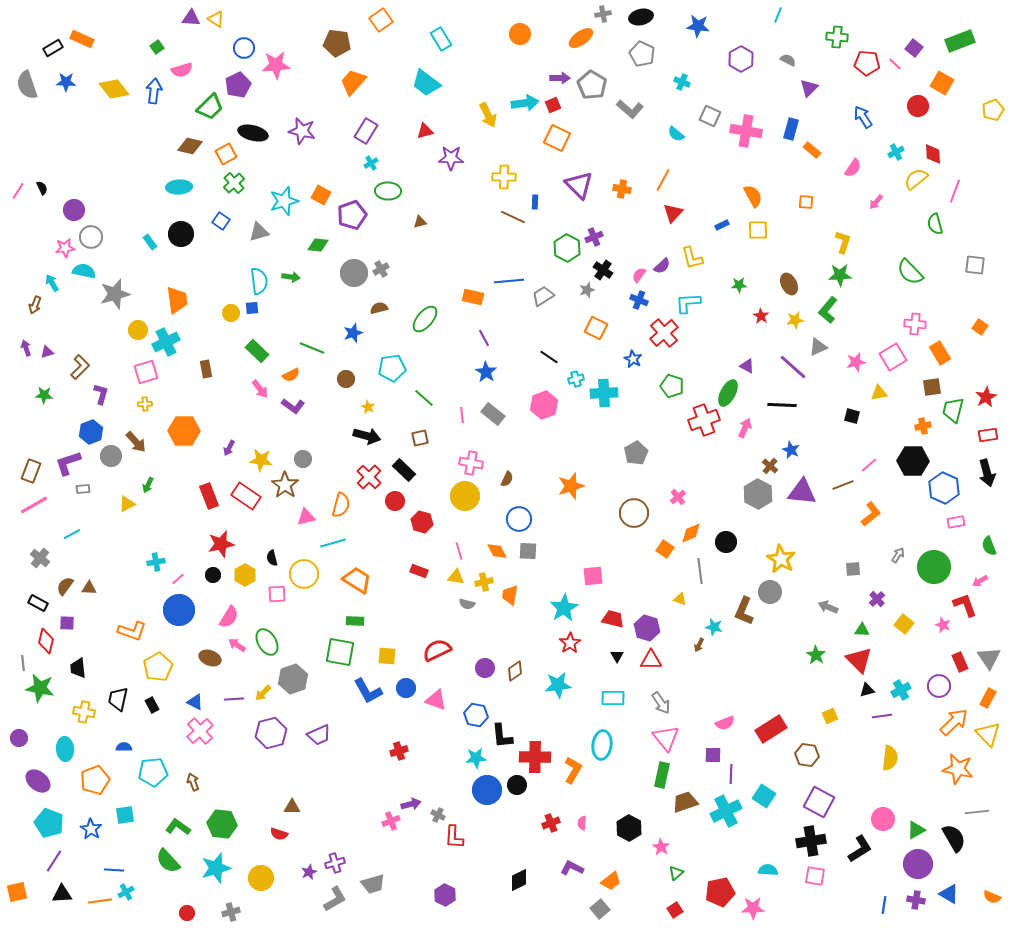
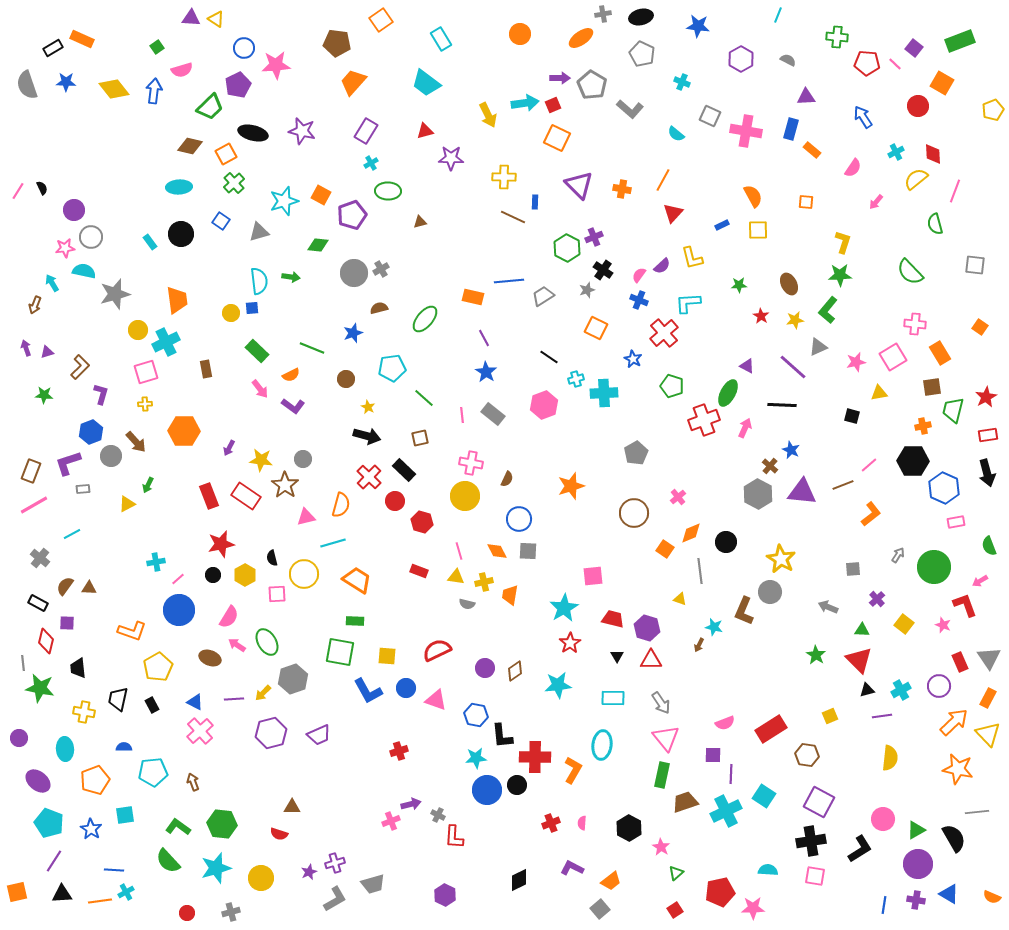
purple triangle at (809, 88): moved 3 px left, 9 px down; rotated 42 degrees clockwise
